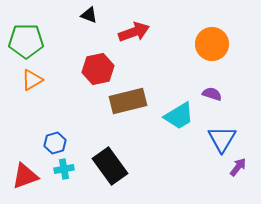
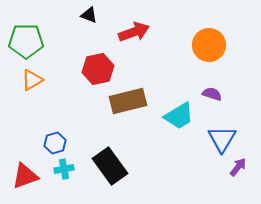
orange circle: moved 3 px left, 1 px down
